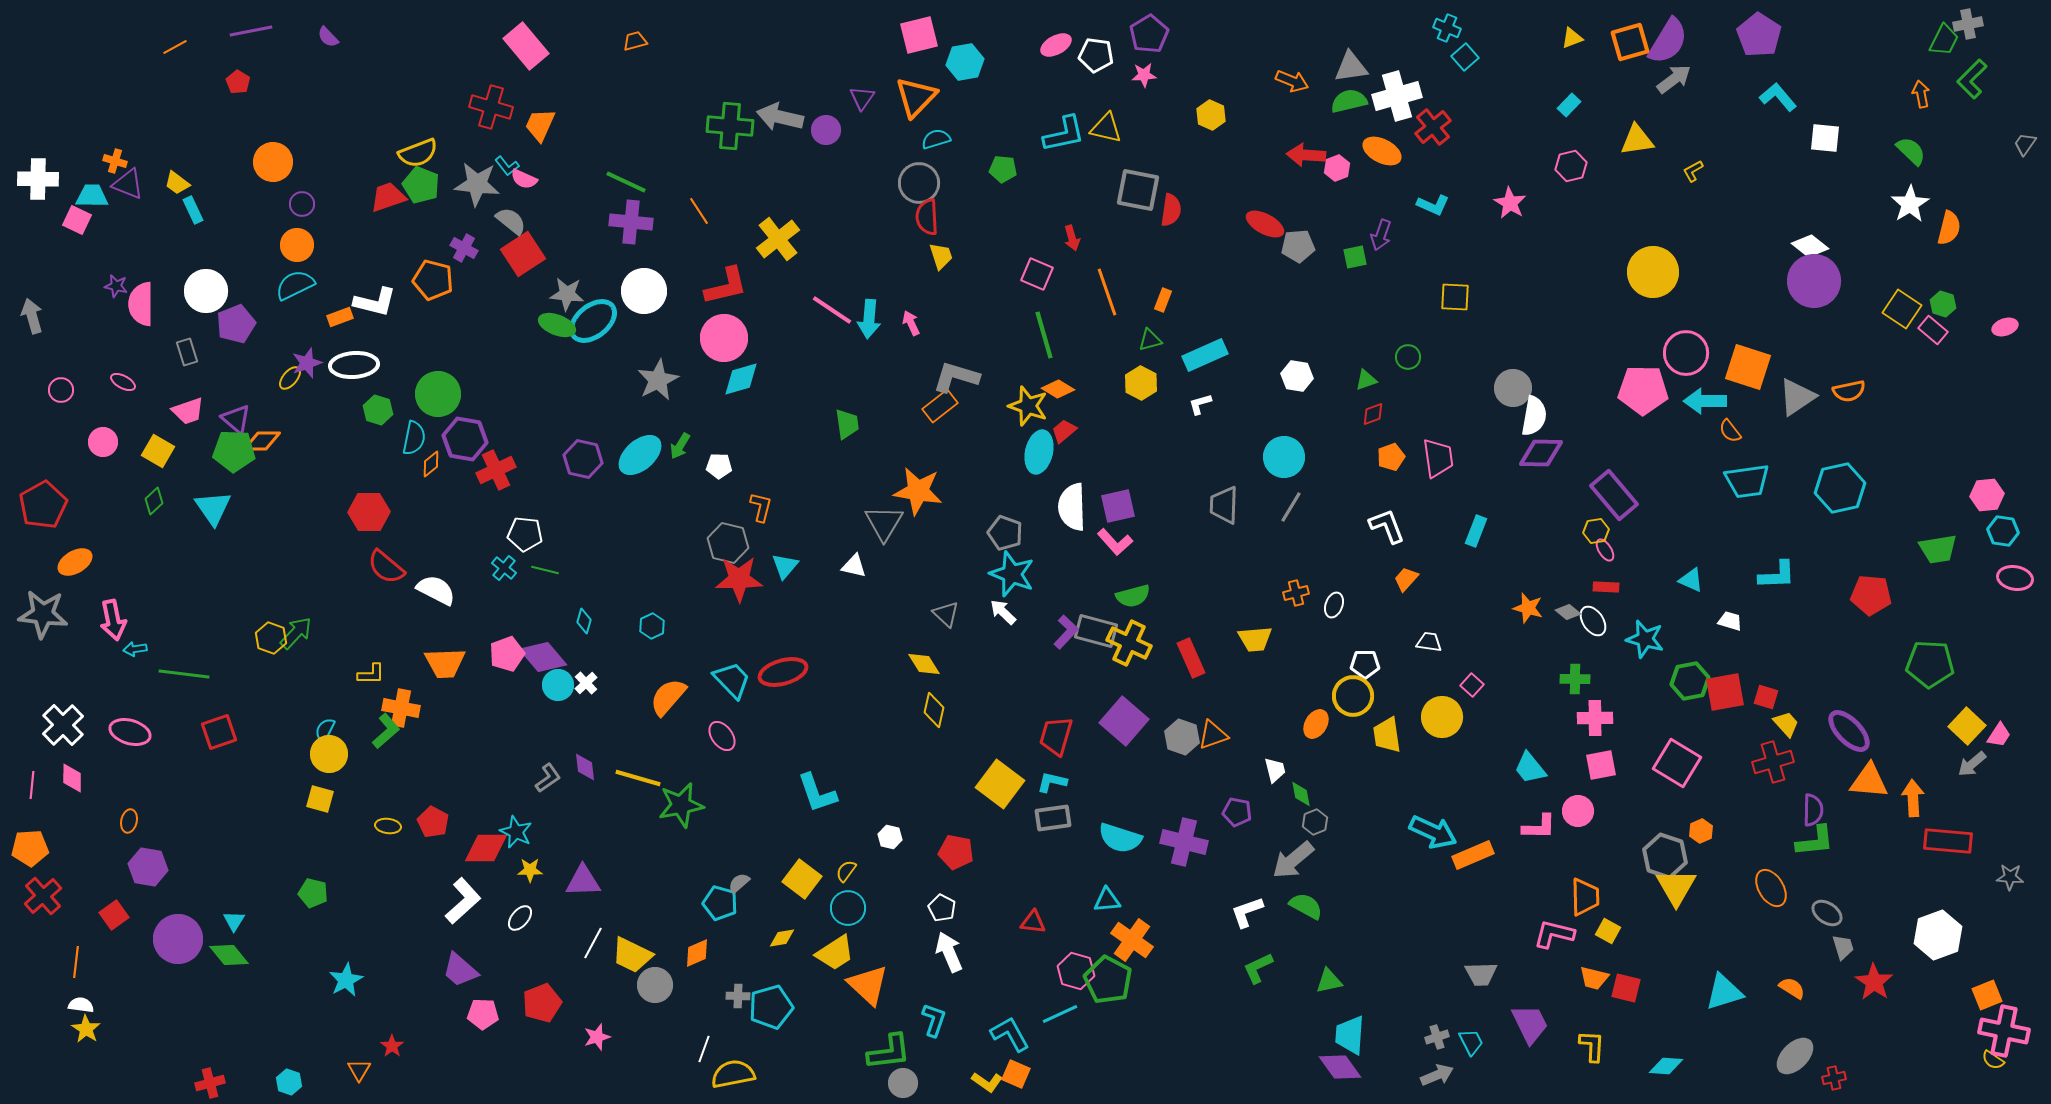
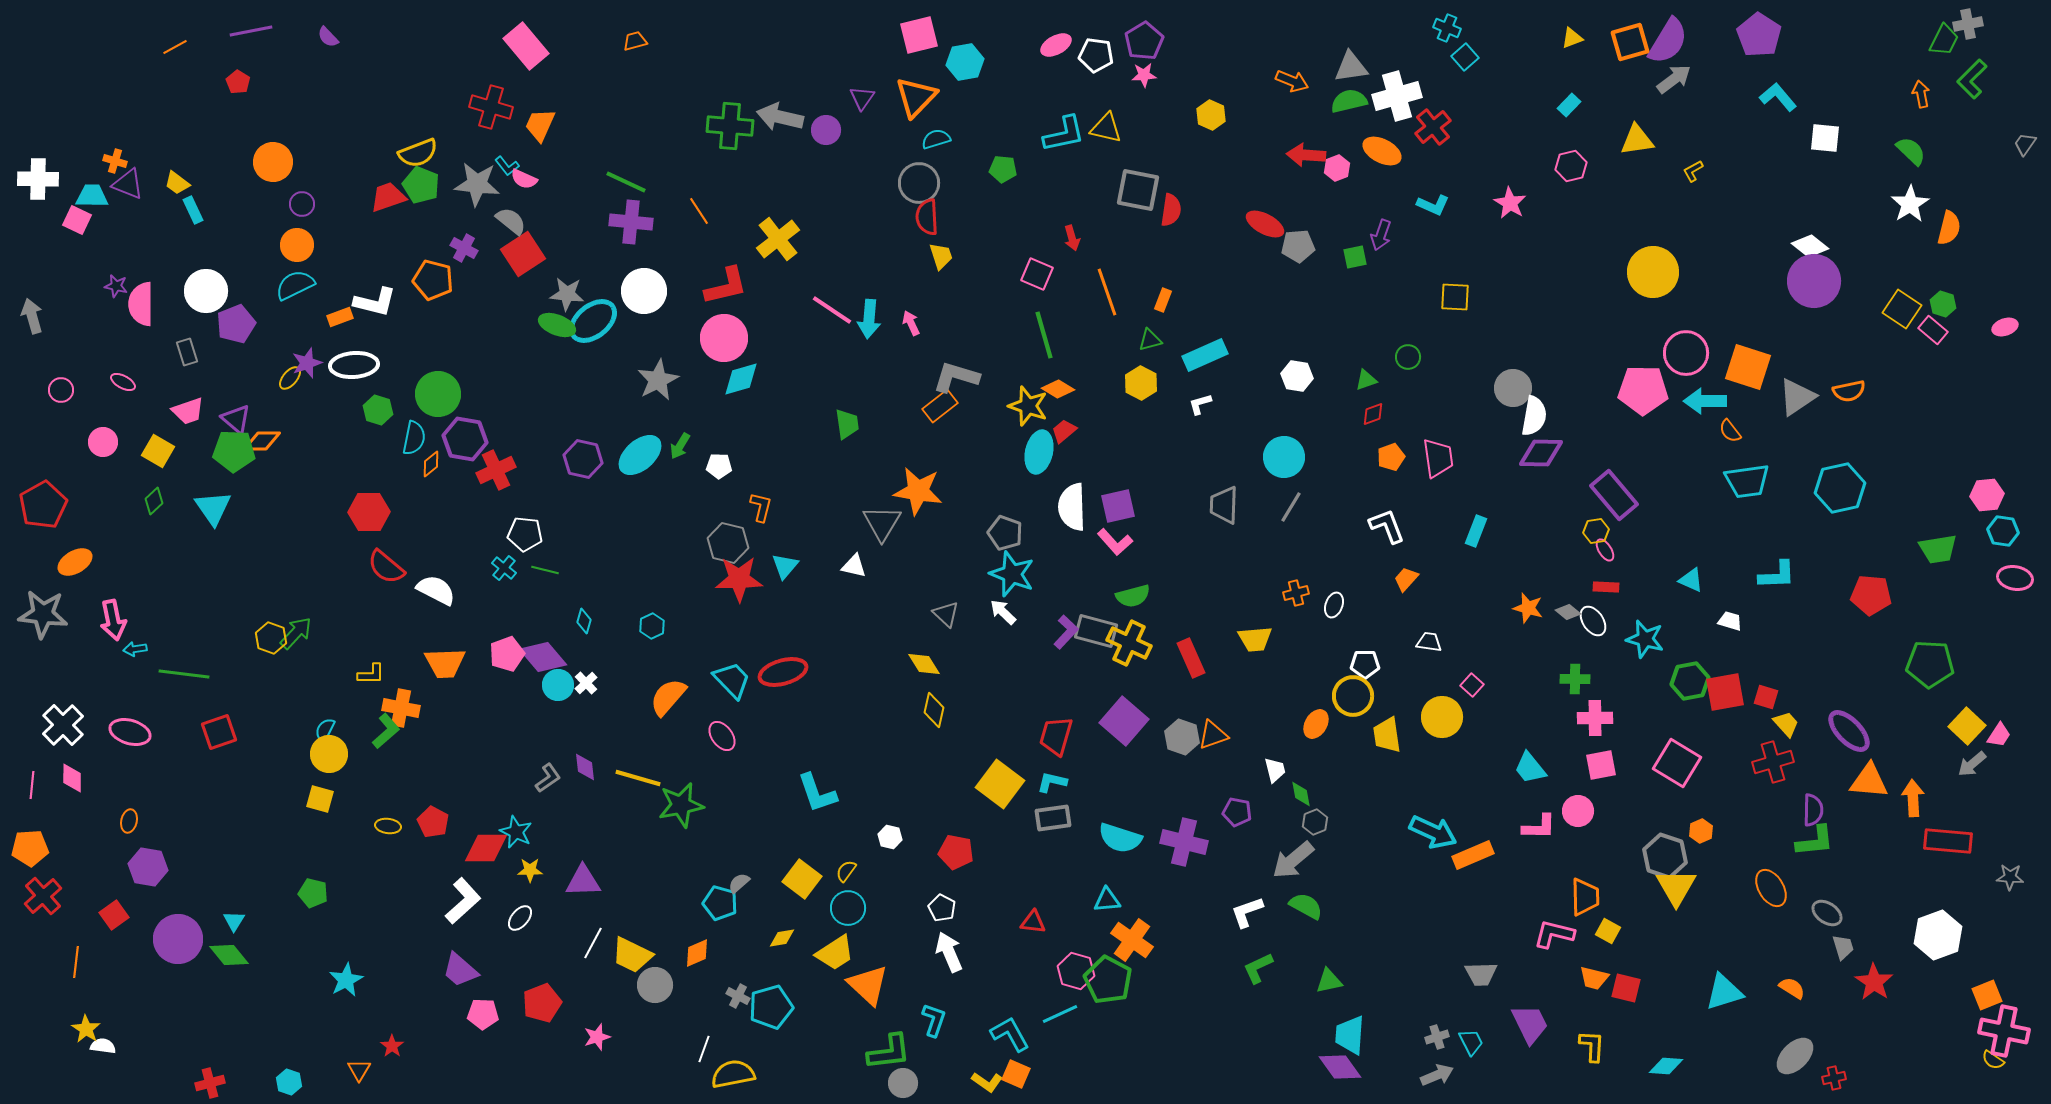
purple pentagon at (1149, 34): moved 5 px left, 7 px down
gray triangle at (884, 523): moved 2 px left
gray cross at (738, 996): rotated 25 degrees clockwise
white semicircle at (81, 1005): moved 22 px right, 41 px down
